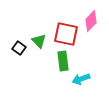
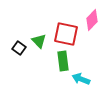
pink diamond: moved 1 px right, 1 px up
cyan arrow: rotated 42 degrees clockwise
